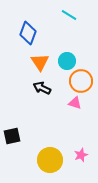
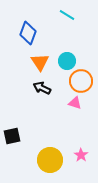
cyan line: moved 2 px left
pink star: rotated 16 degrees counterclockwise
